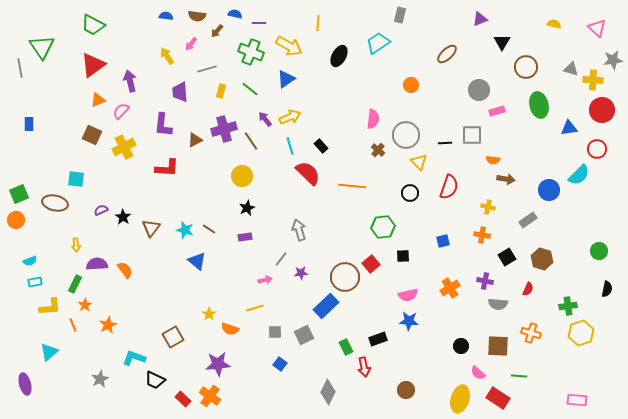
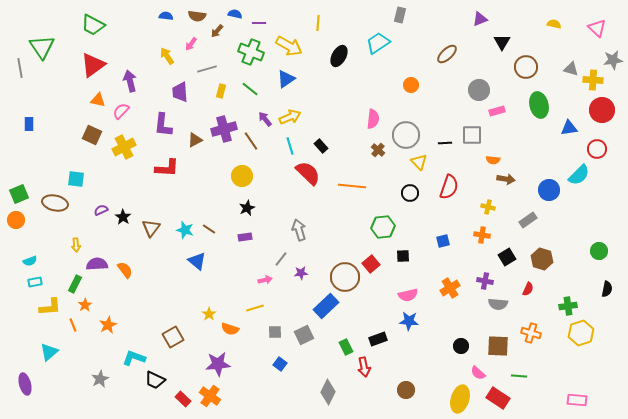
orange triangle at (98, 100): rotated 35 degrees clockwise
